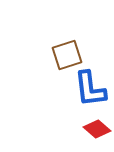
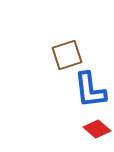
blue L-shape: moved 1 px down
